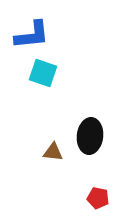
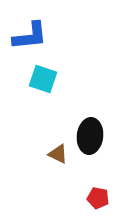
blue L-shape: moved 2 px left, 1 px down
cyan square: moved 6 px down
brown triangle: moved 5 px right, 2 px down; rotated 20 degrees clockwise
